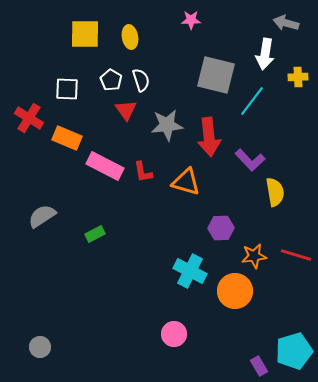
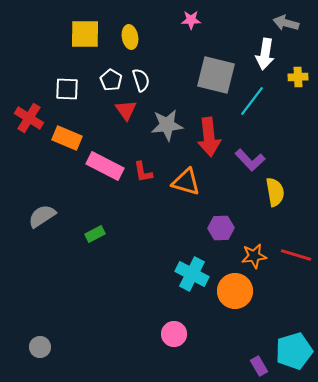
cyan cross: moved 2 px right, 3 px down
